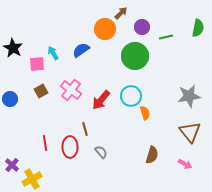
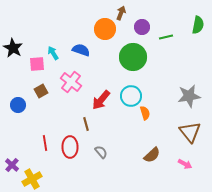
brown arrow: rotated 24 degrees counterclockwise
green semicircle: moved 3 px up
blue semicircle: rotated 54 degrees clockwise
green circle: moved 2 px left, 1 px down
pink cross: moved 8 px up
blue circle: moved 8 px right, 6 px down
brown line: moved 1 px right, 5 px up
brown semicircle: rotated 30 degrees clockwise
